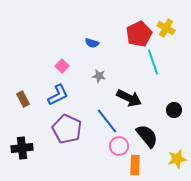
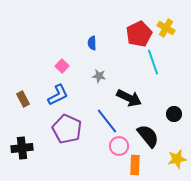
blue semicircle: rotated 72 degrees clockwise
black circle: moved 4 px down
black semicircle: moved 1 px right
